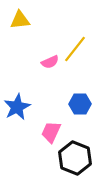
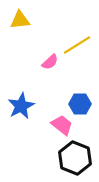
yellow line: moved 2 px right, 4 px up; rotated 20 degrees clockwise
pink semicircle: rotated 18 degrees counterclockwise
blue star: moved 4 px right, 1 px up
pink trapezoid: moved 11 px right, 7 px up; rotated 105 degrees clockwise
